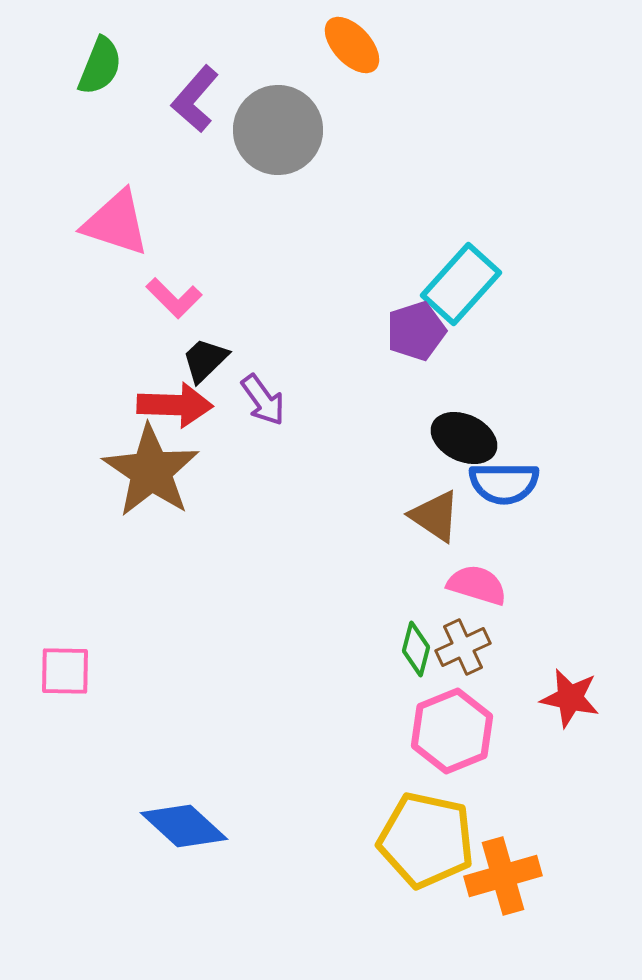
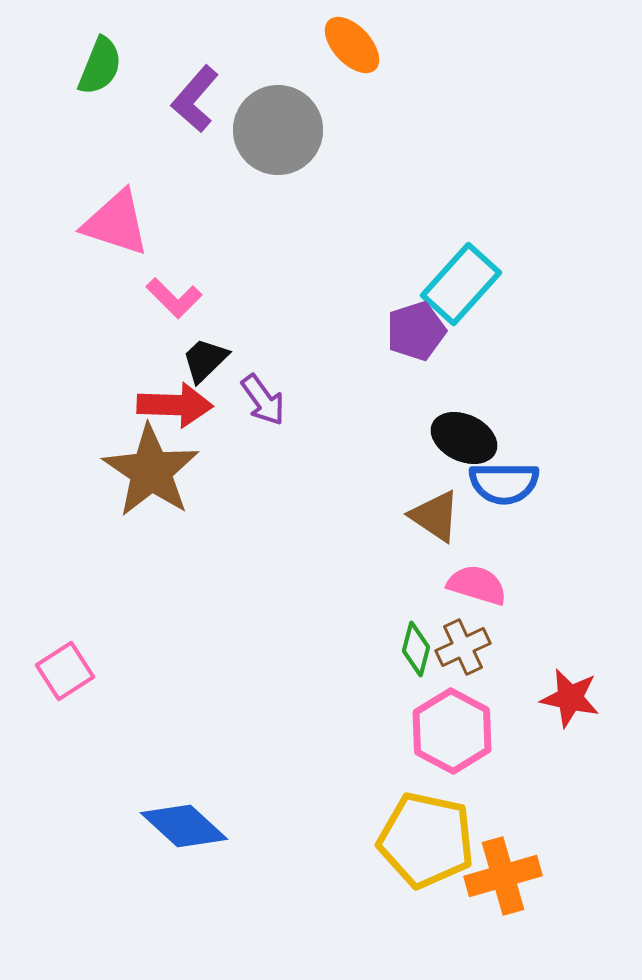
pink square: rotated 34 degrees counterclockwise
pink hexagon: rotated 10 degrees counterclockwise
